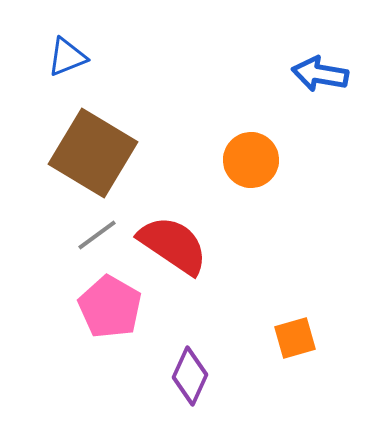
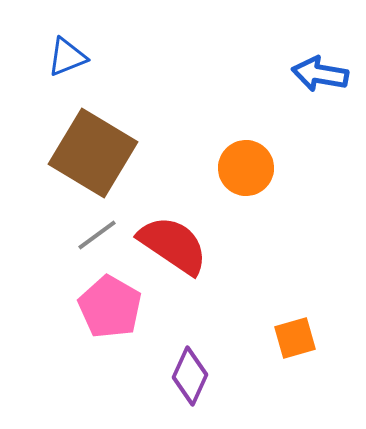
orange circle: moved 5 px left, 8 px down
